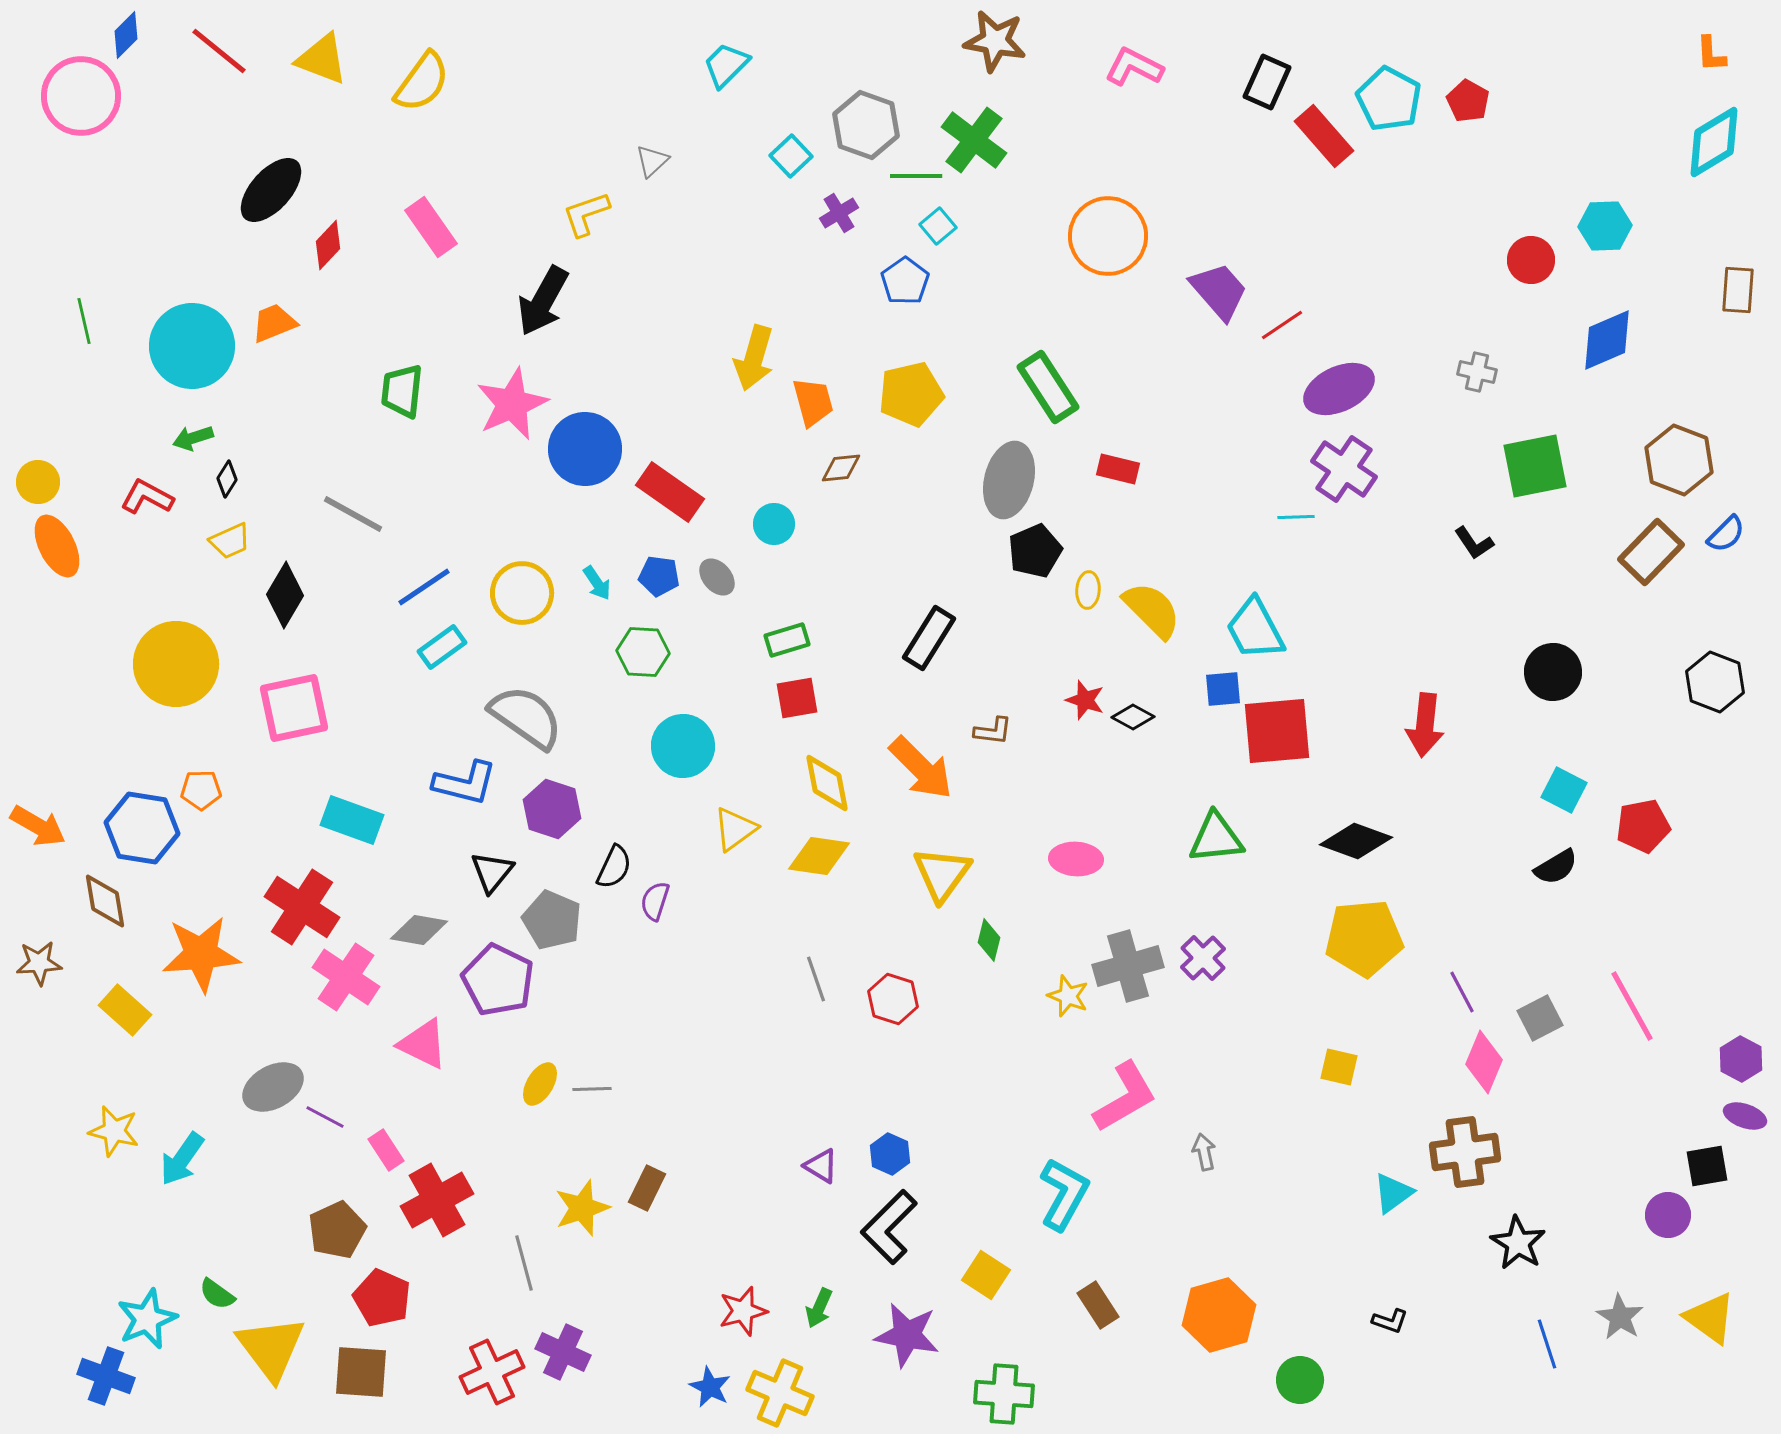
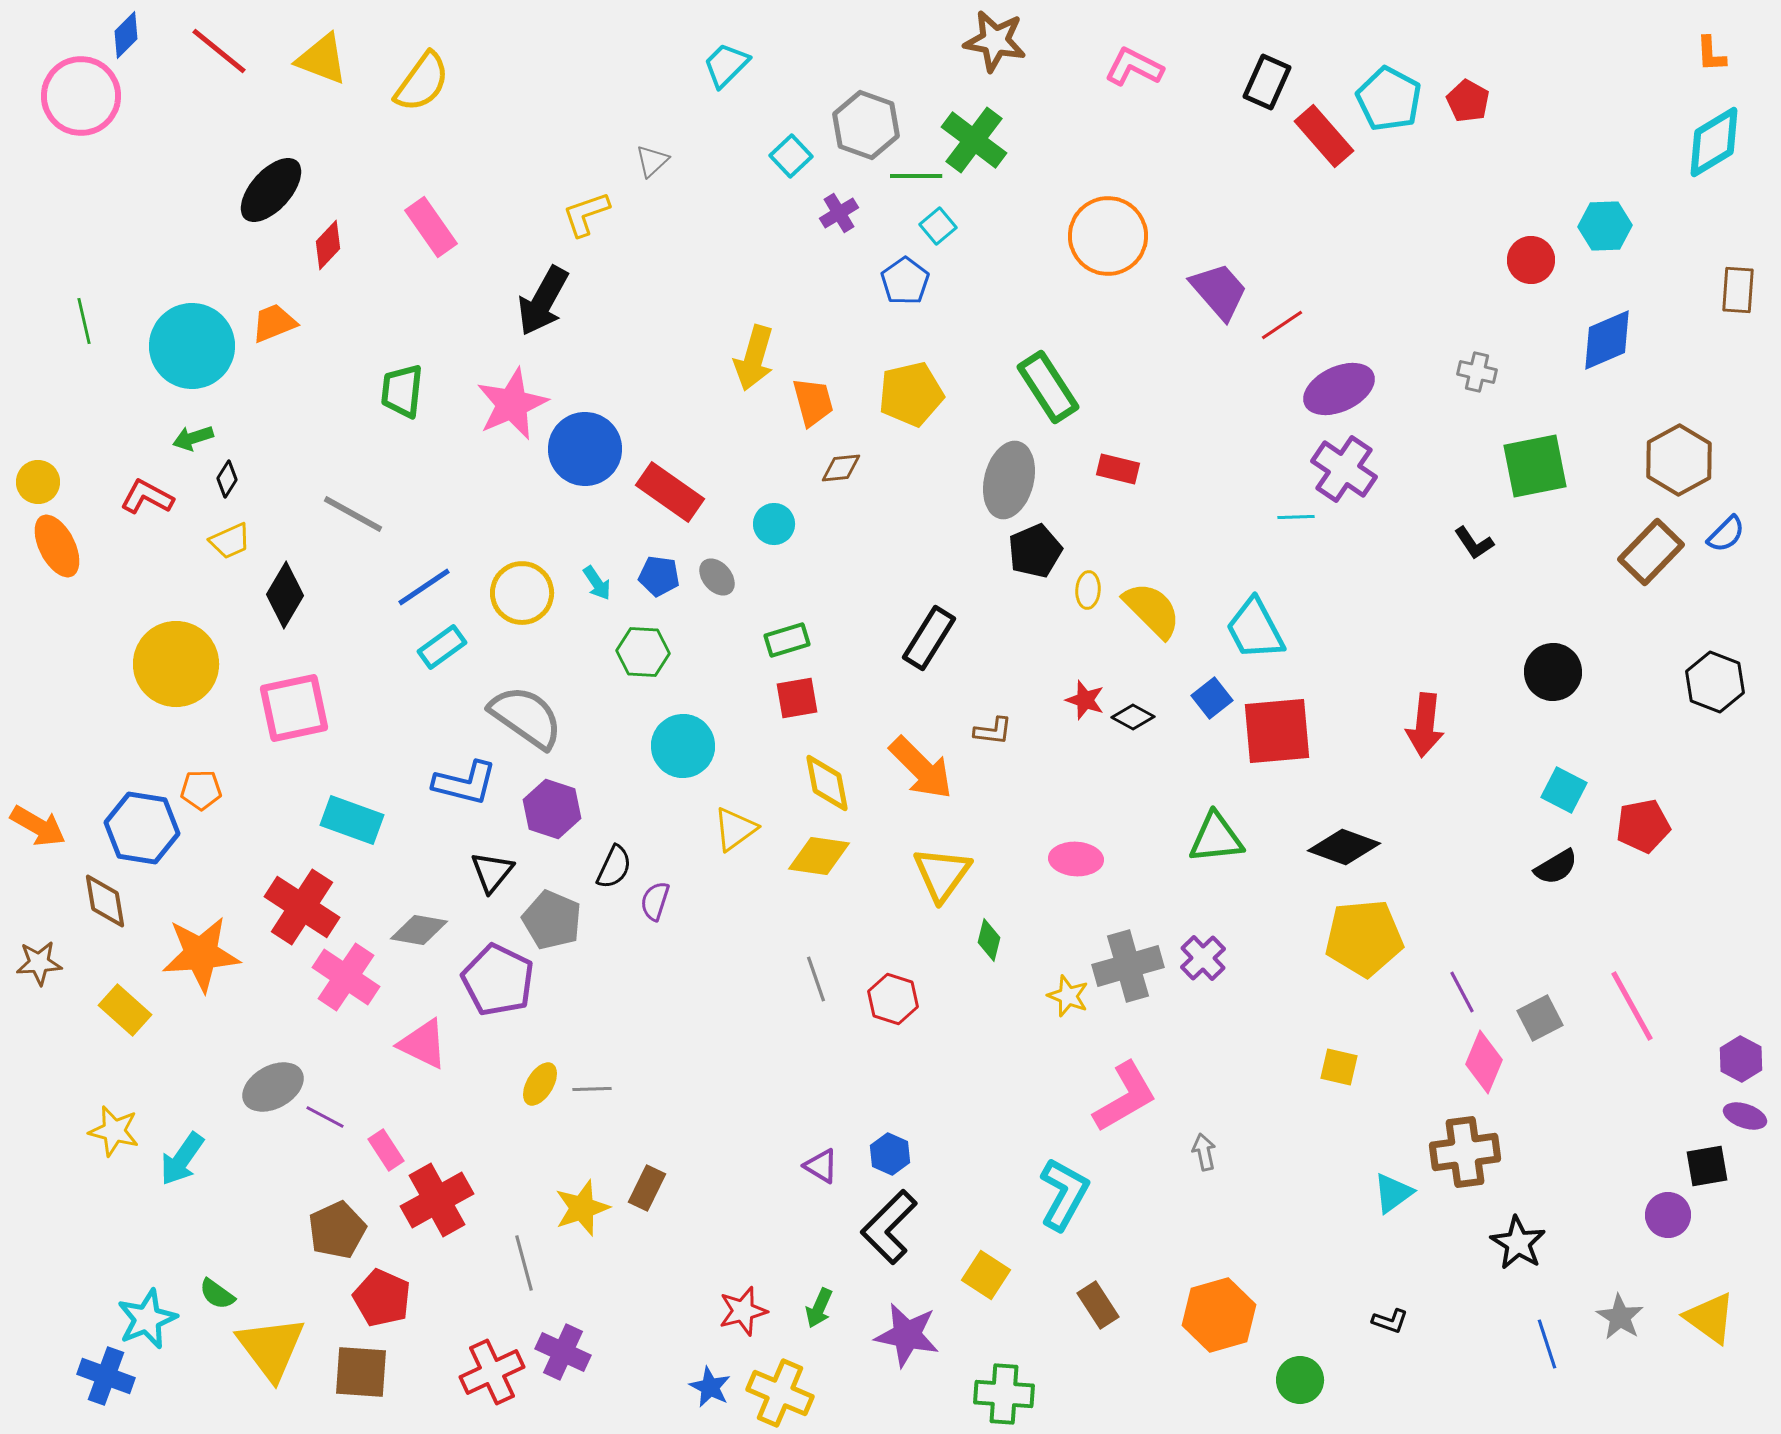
brown hexagon at (1679, 460): rotated 10 degrees clockwise
blue square at (1223, 689): moved 11 px left, 9 px down; rotated 33 degrees counterclockwise
black diamond at (1356, 841): moved 12 px left, 6 px down
